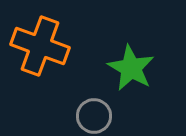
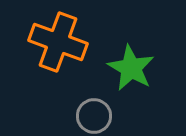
orange cross: moved 18 px right, 4 px up
